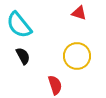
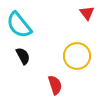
red triangle: moved 8 px right; rotated 35 degrees clockwise
